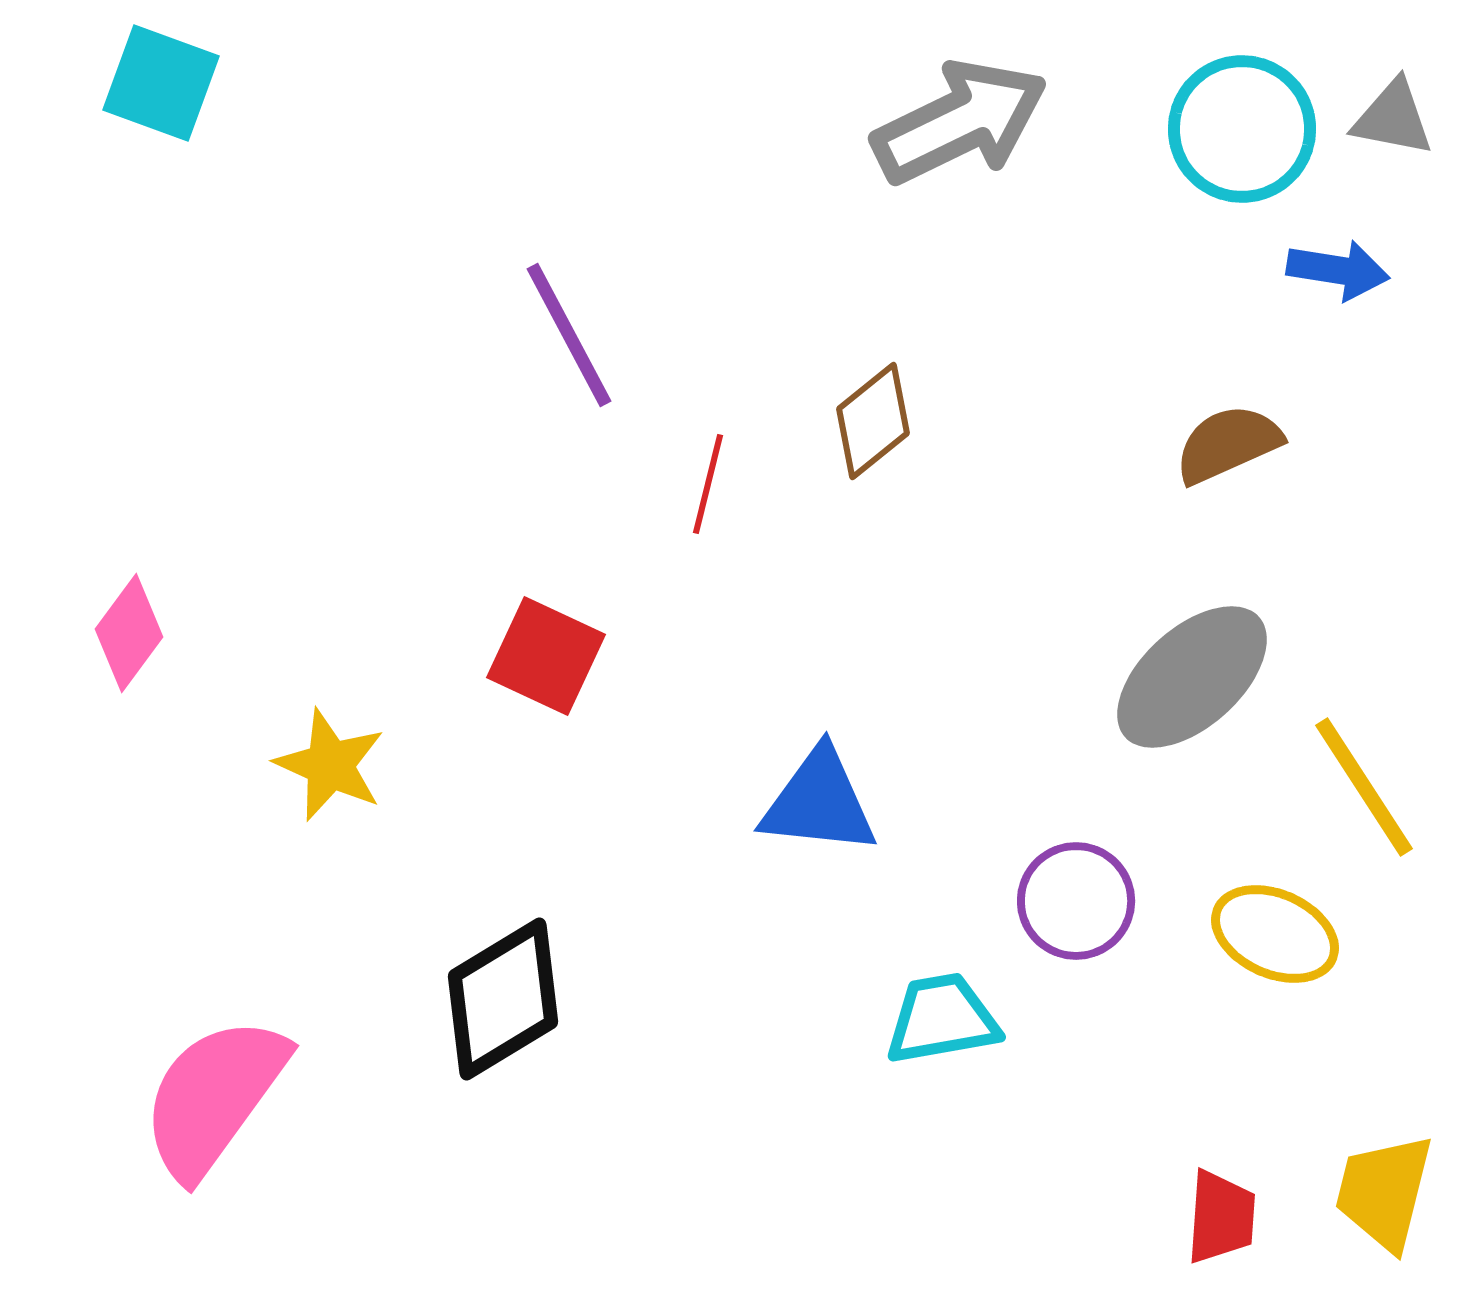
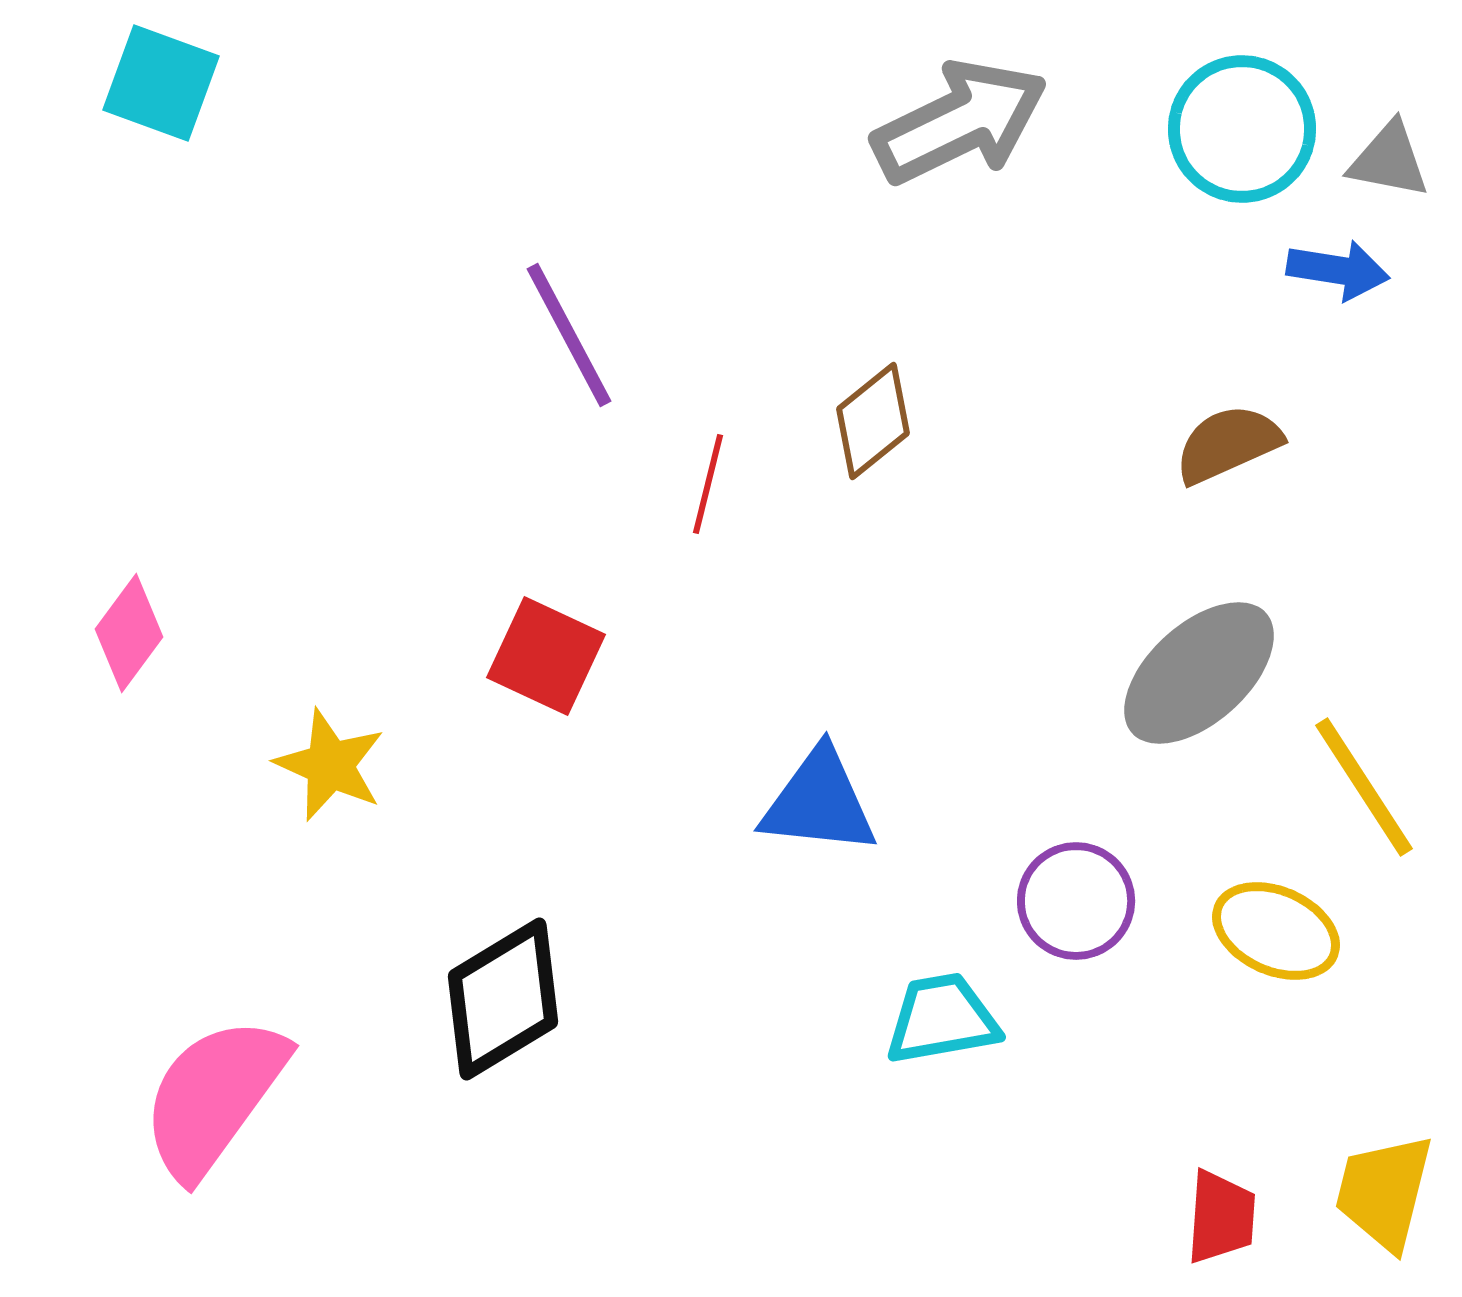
gray triangle: moved 4 px left, 42 px down
gray ellipse: moved 7 px right, 4 px up
yellow ellipse: moved 1 px right, 3 px up
